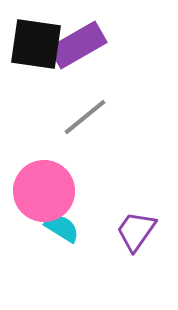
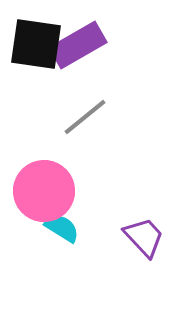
purple trapezoid: moved 8 px right, 6 px down; rotated 102 degrees clockwise
